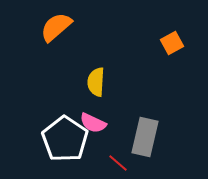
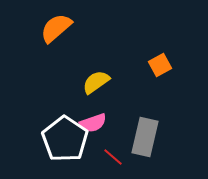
orange semicircle: moved 1 px down
orange square: moved 12 px left, 22 px down
yellow semicircle: rotated 52 degrees clockwise
pink semicircle: rotated 44 degrees counterclockwise
red line: moved 5 px left, 6 px up
